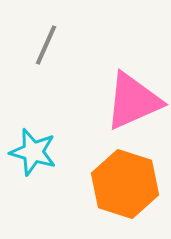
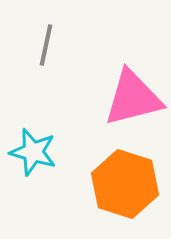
gray line: rotated 12 degrees counterclockwise
pink triangle: moved 3 px up; rotated 10 degrees clockwise
